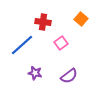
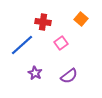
purple star: rotated 16 degrees clockwise
